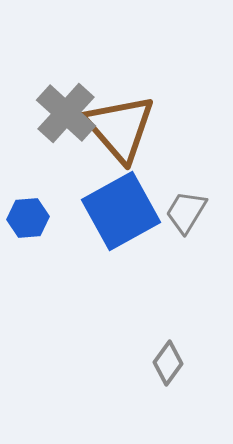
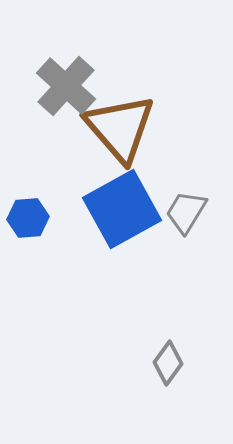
gray cross: moved 27 px up
blue square: moved 1 px right, 2 px up
